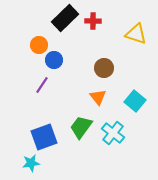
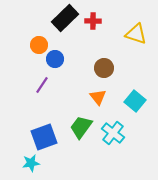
blue circle: moved 1 px right, 1 px up
